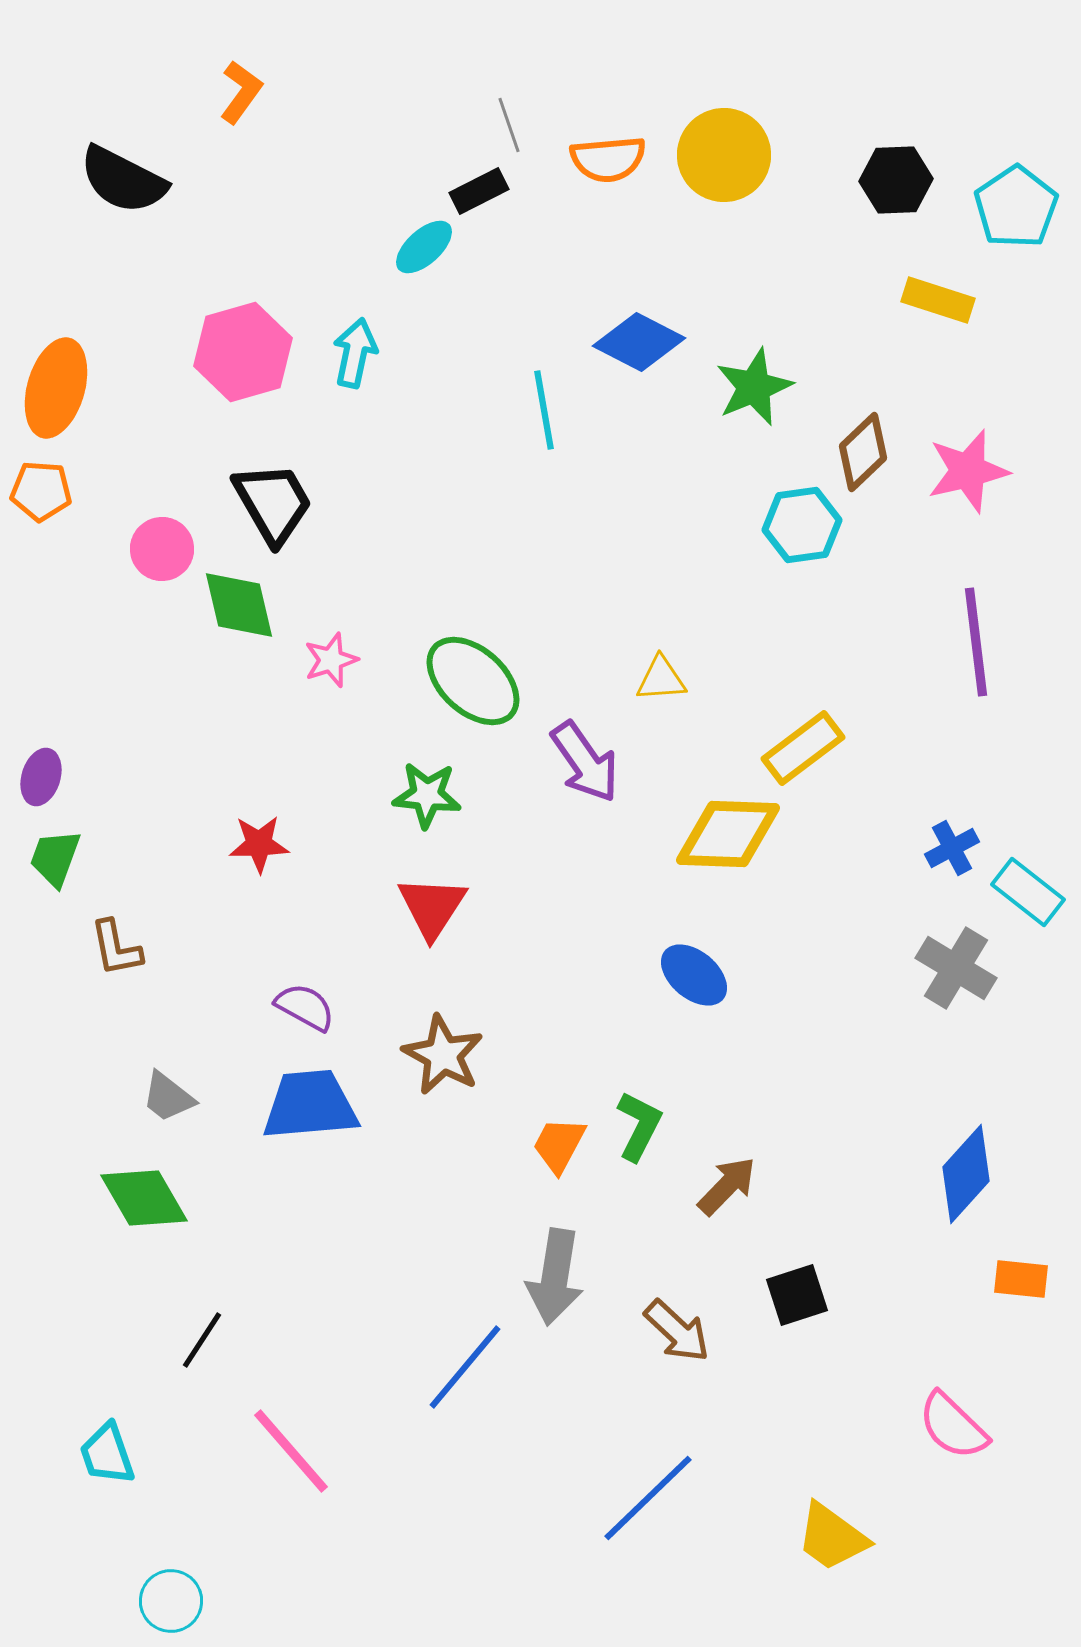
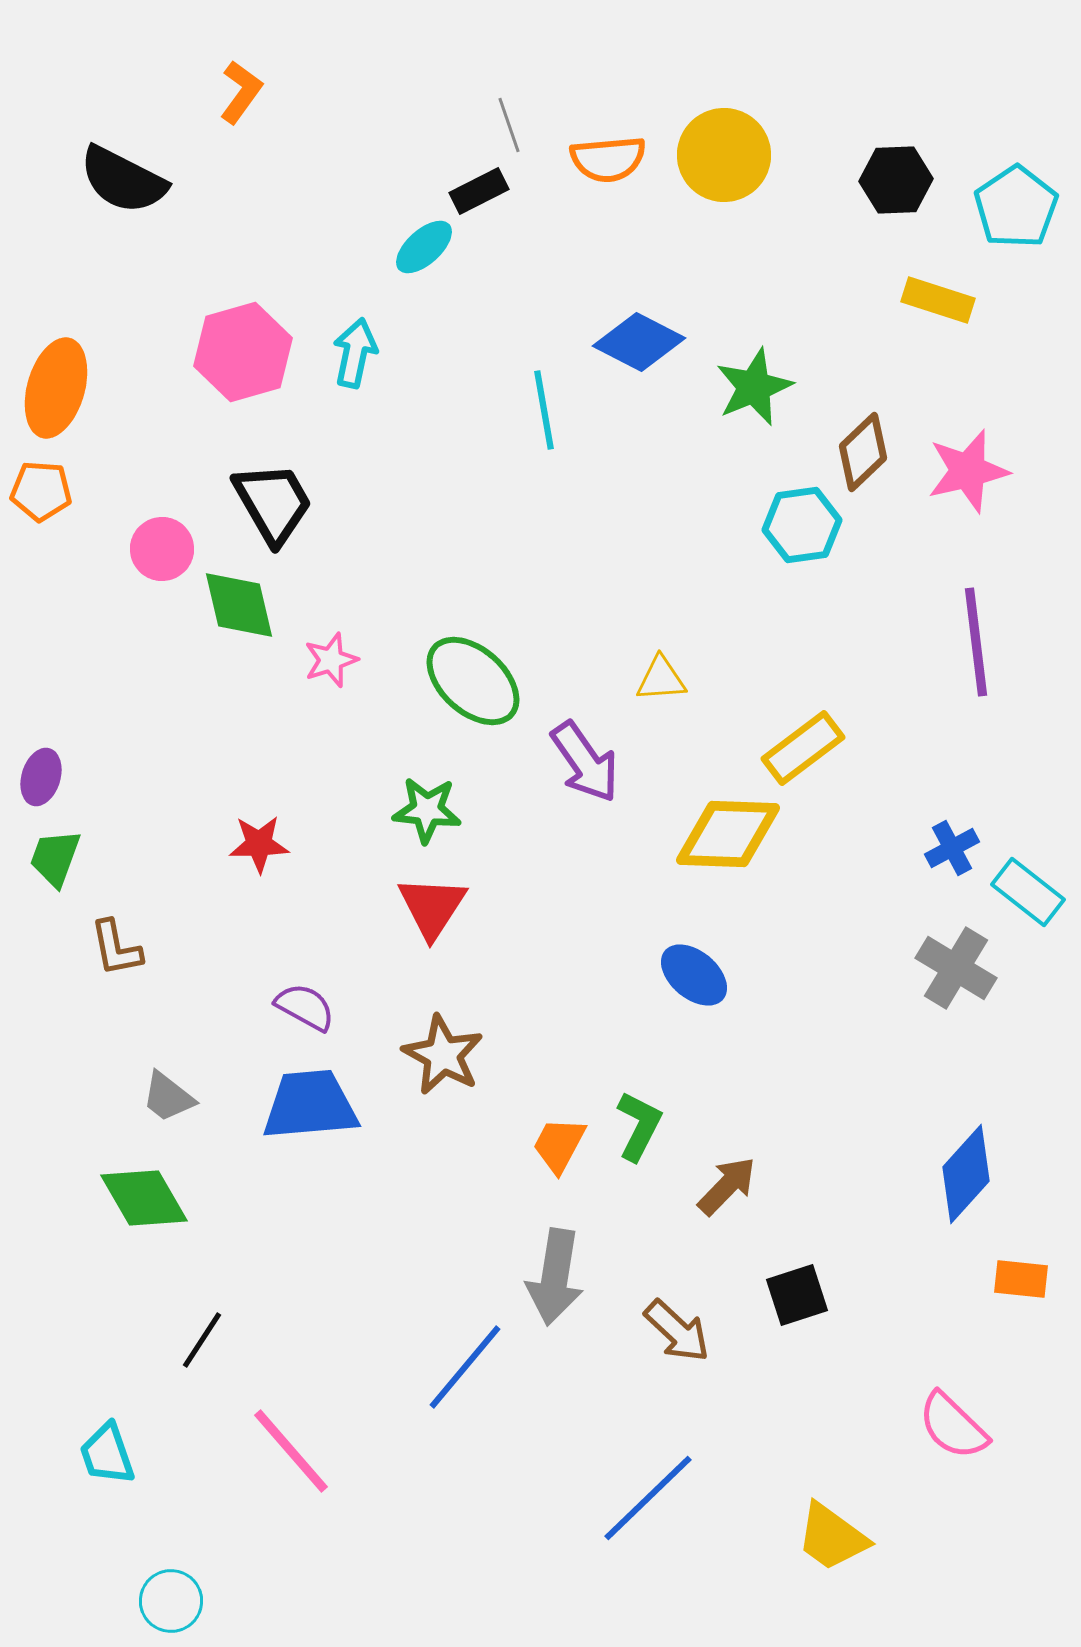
green star at (427, 795): moved 15 px down
